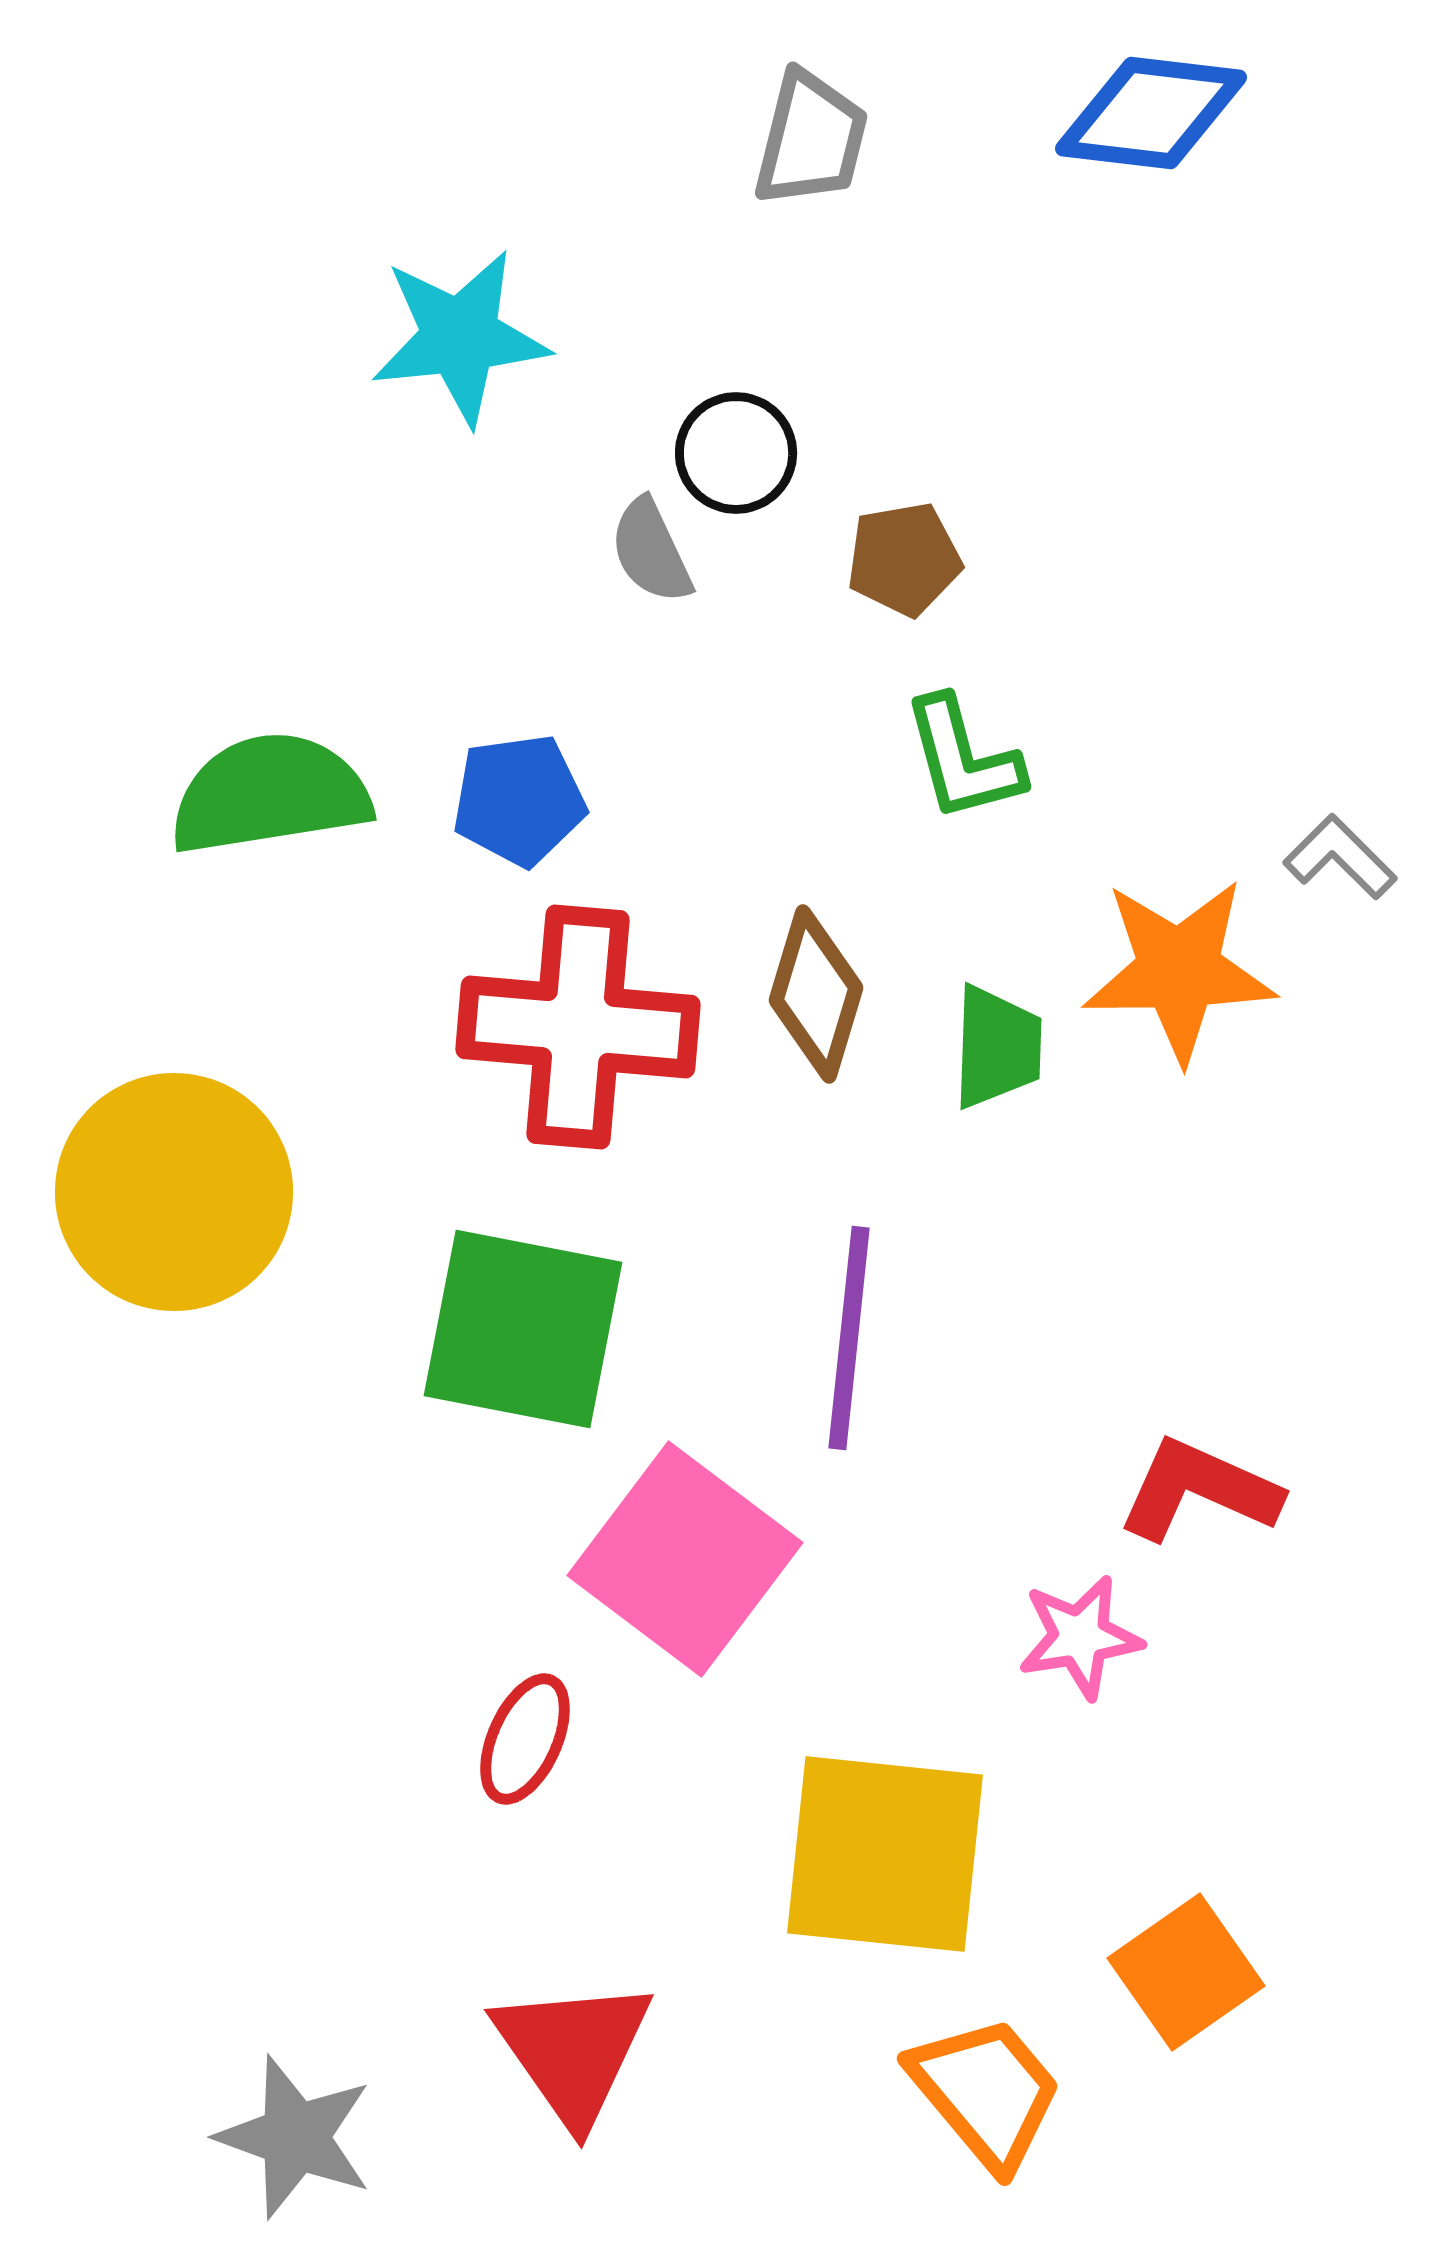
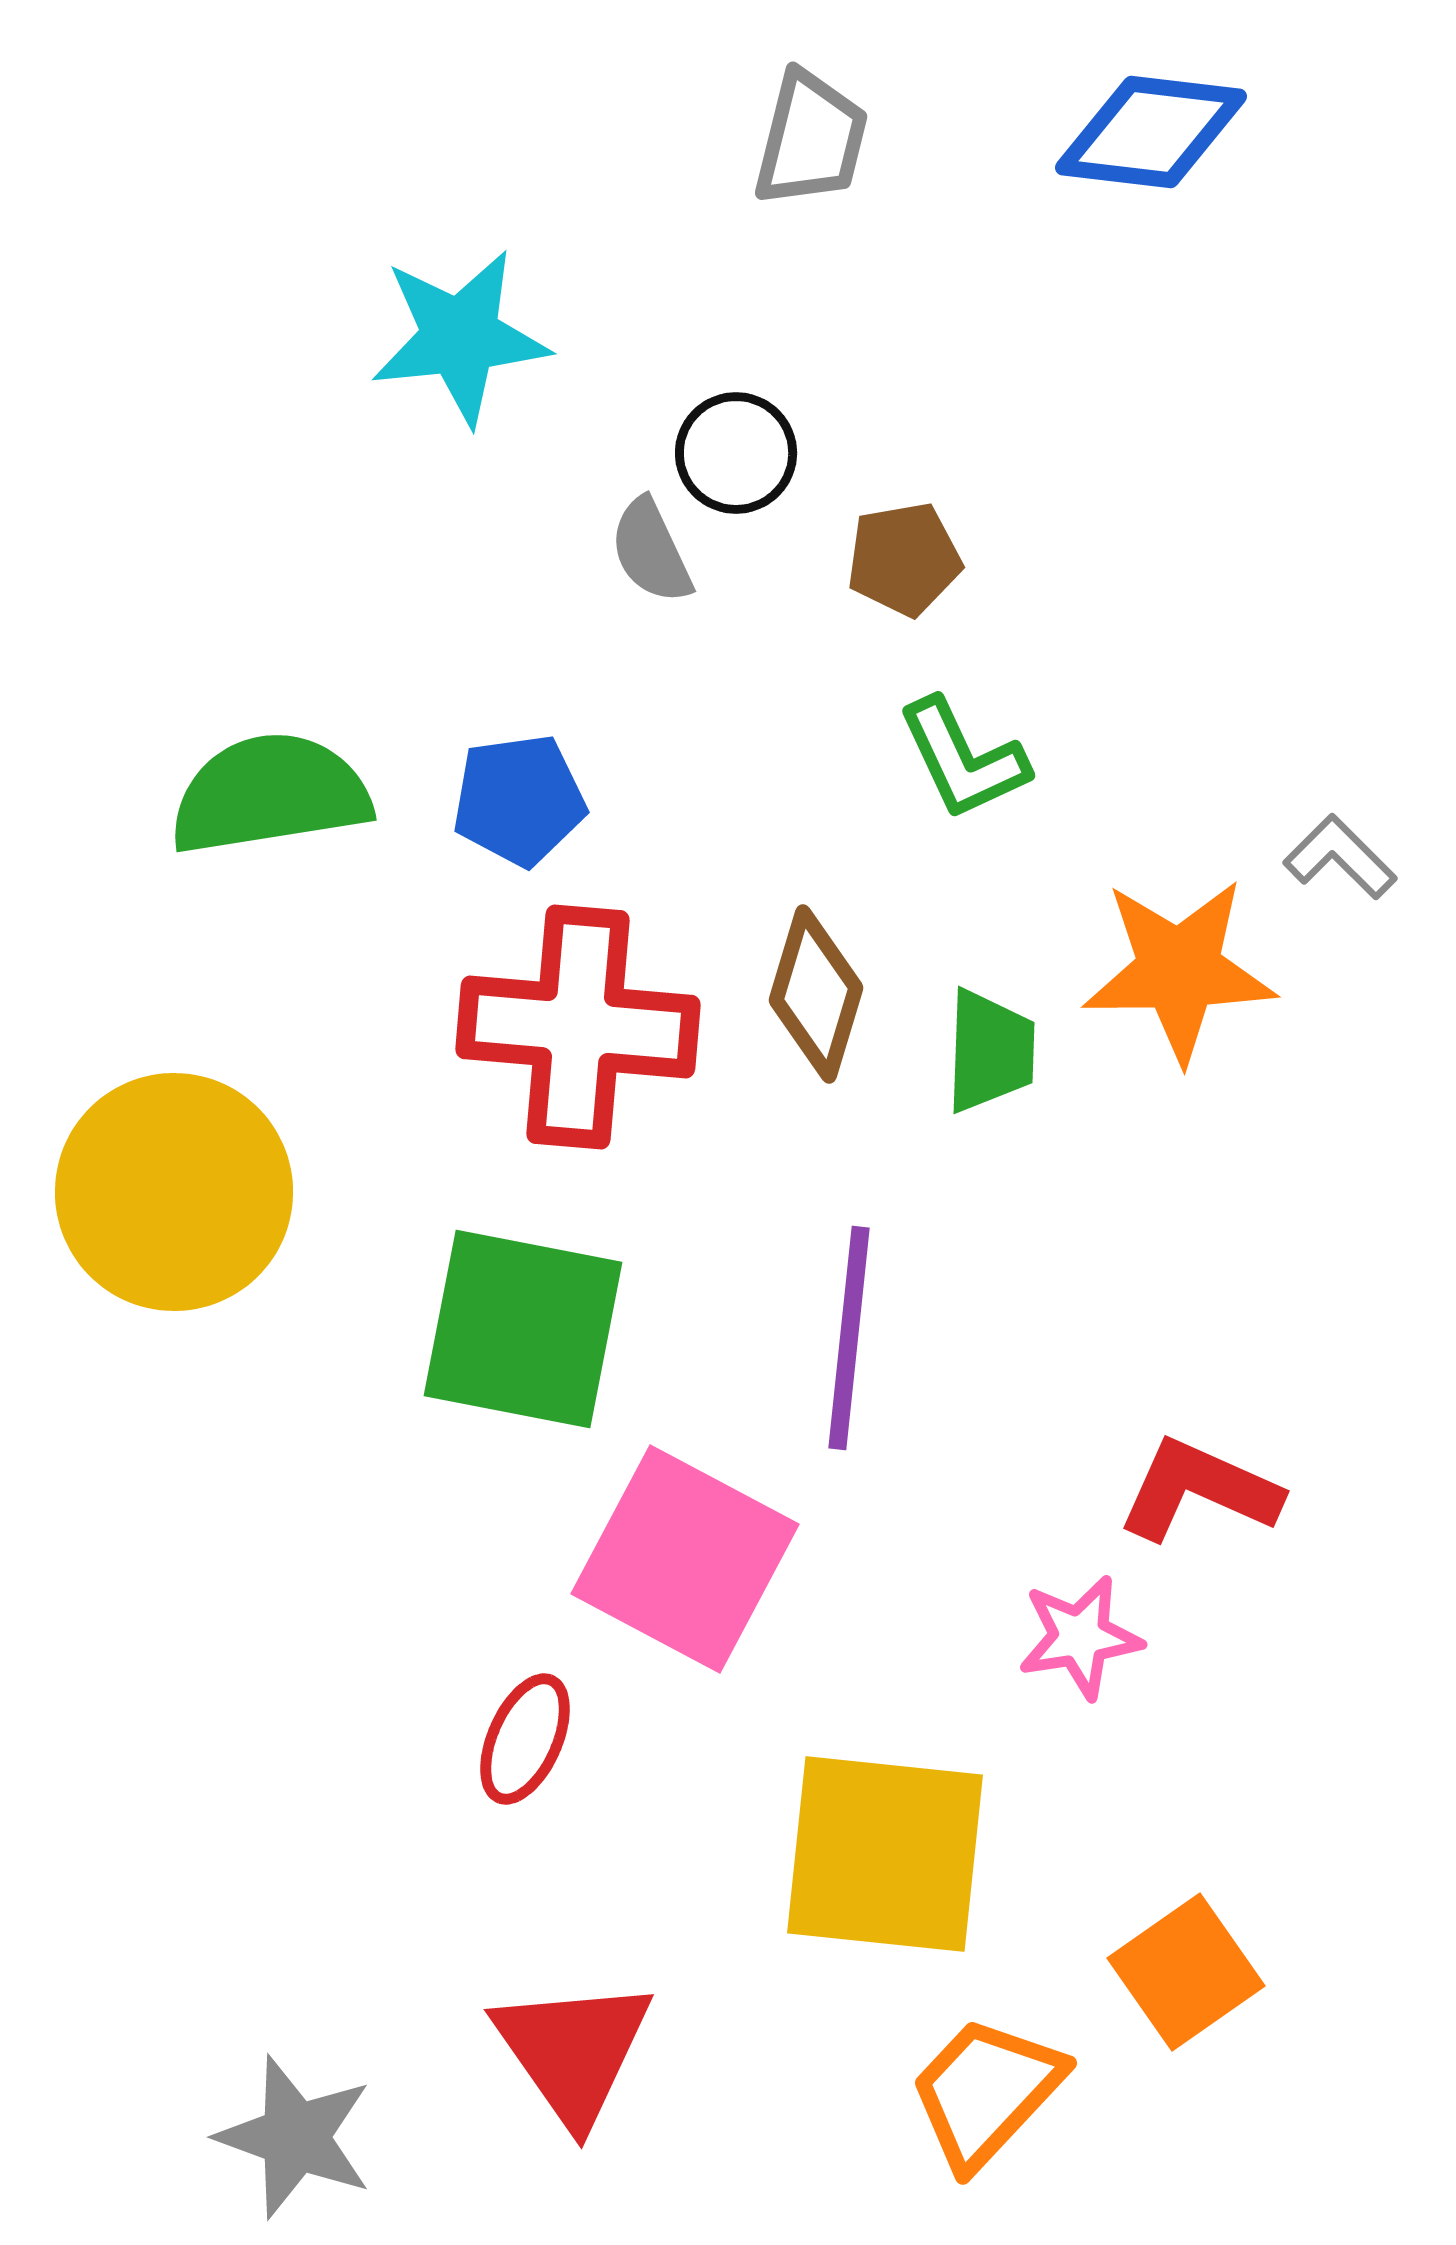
blue diamond: moved 19 px down
green L-shape: rotated 10 degrees counterclockwise
green trapezoid: moved 7 px left, 4 px down
pink square: rotated 9 degrees counterclockwise
orange trapezoid: rotated 97 degrees counterclockwise
